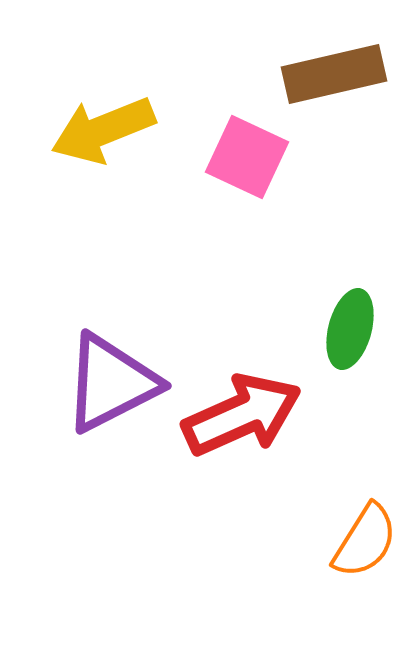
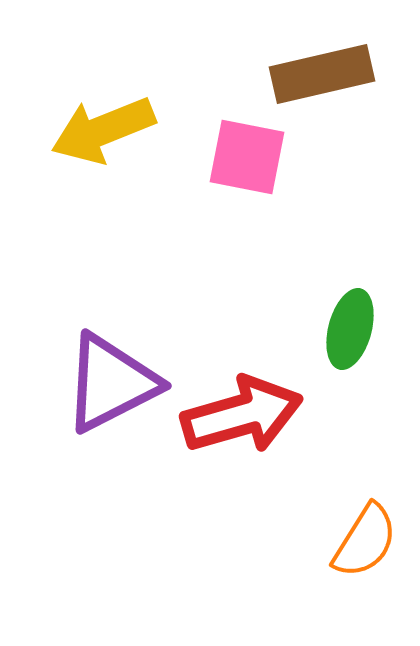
brown rectangle: moved 12 px left
pink square: rotated 14 degrees counterclockwise
red arrow: rotated 8 degrees clockwise
